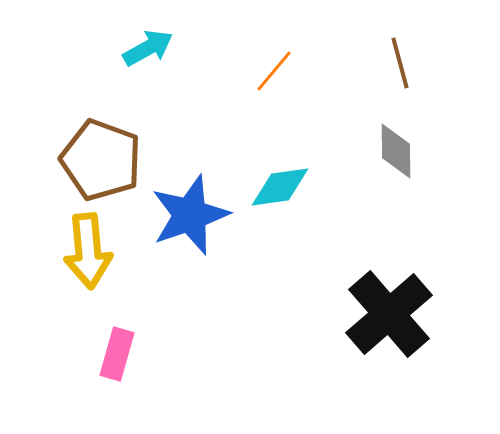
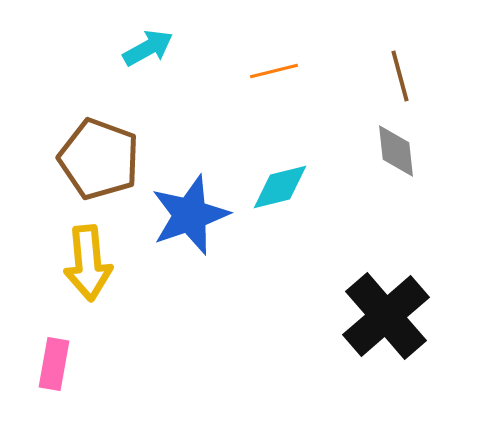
brown line: moved 13 px down
orange line: rotated 36 degrees clockwise
gray diamond: rotated 6 degrees counterclockwise
brown pentagon: moved 2 px left, 1 px up
cyan diamond: rotated 6 degrees counterclockwise
yellow arrow: moved 12 px down
black cross: moved 3 px left, 2 px down
pink rectangle: moved 63 px left, 10 px down; rotated 6 degrees counterclockwise
